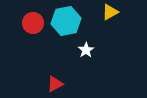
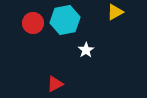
yellow triangle: moved 5 px right
cyan hexagon: moved 1 px left, 1 px up
